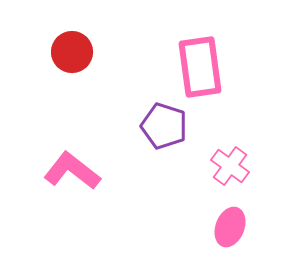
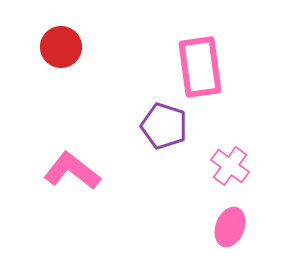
red circle: moved 11 px left, 5 px up
